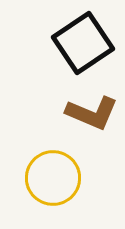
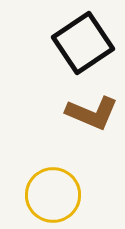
yellow circle: moved 17 px down
